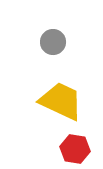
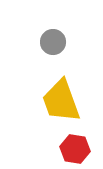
yellow trapezoid: rotated 135 degrees counterclockwise
